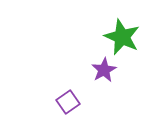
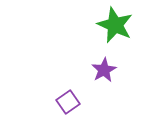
green star: moved 7 px left, 12 px up
